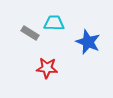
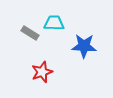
blue star: moved 4 px left, 4 px down; rotated 20 degrees counterclockwise
red star: moved 5 px left, 4 px down; rotated 25 degrees counterclockwise
